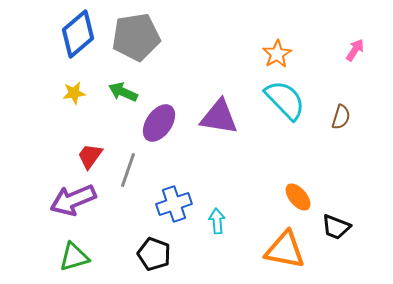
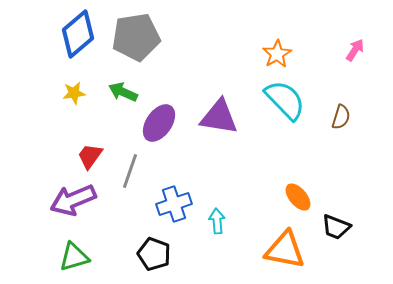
gray line: moved 2 px right, 1 px down
